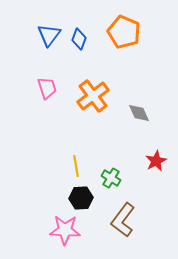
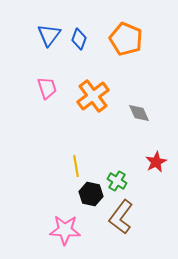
orange pentagon: moved 2 px right, 7 px down
red star: moved 1 px down
green cross: moved 6 px right, 3 px down
black hexagon: moved 10 px right, 4 px up; rotated 15 degrees clockwise
brown L-shape: moved 2 px left, 3 px up
